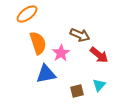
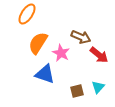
orange ellipse: rotated 20 degrees counterclockwise
brown arrow: moved 1 px right, 2 px down
orange semicircle: rotated 130 degrees counterclockwise
pink star: rotated 12 degrees counterclockwise
blue triangle: moved 1 px left; rotated 30 degrees clockwise
cyan triangle: moved 1 px left, 2 px down
